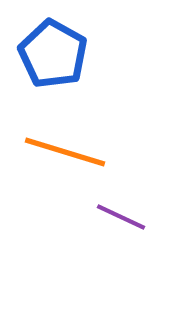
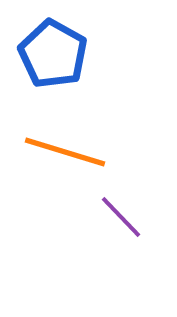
purple line: rotated 21 degrees clockwise
